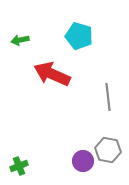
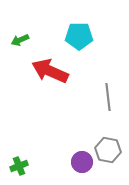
cyan pentagon: rotated 16 degrees counterclockwise
green arrow: rotated 12 degrees counterclockwise
red arrow: moved 2 px left, 3 px up
purple circle: moved 1 px left, 1 px down
